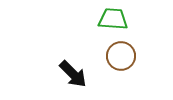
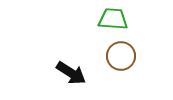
black arrow: moved 2 px left, 1 px up; rotated 12 degrees counterclockwise
